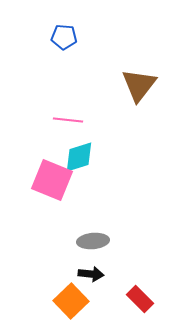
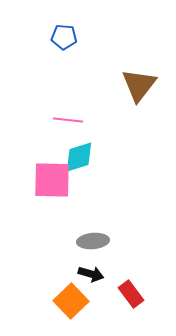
pink square: rotated 21 degrees counterclockwise
black arrow: rotated 10 degrees clockwise
red rectangle: moved 9 px left, 5 px up; rotated 8 degrees clockwise
